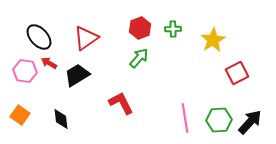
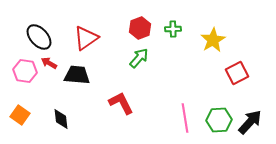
black trapezoid: rotated 36 degrees clockwise
